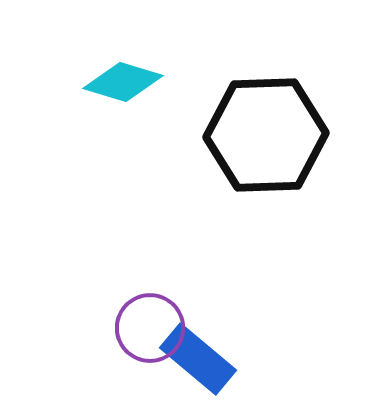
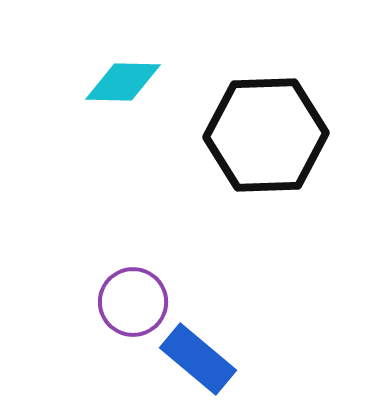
cyan diamond: rotated 16 degrees counterclockwise
purple circle: moved 17 px left, 26 px up
